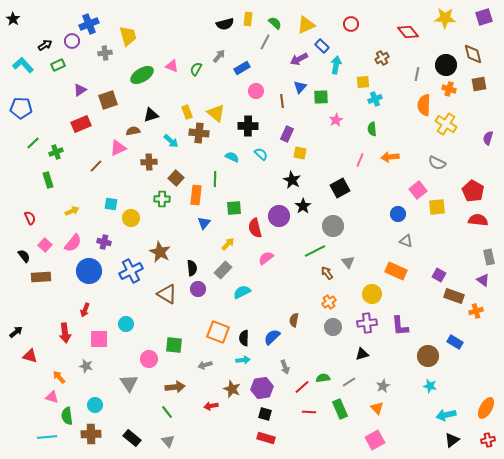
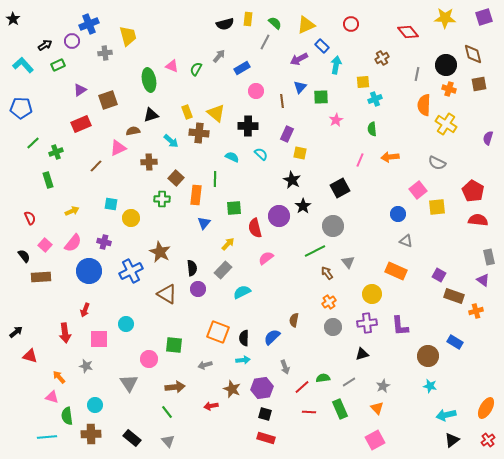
green ellipse at (142, 75): moved 7 px right, 5 px down; rotated 70 degrees counterclockwise
red cross at (488, 440): rotated 24 degrees counterclockwise
